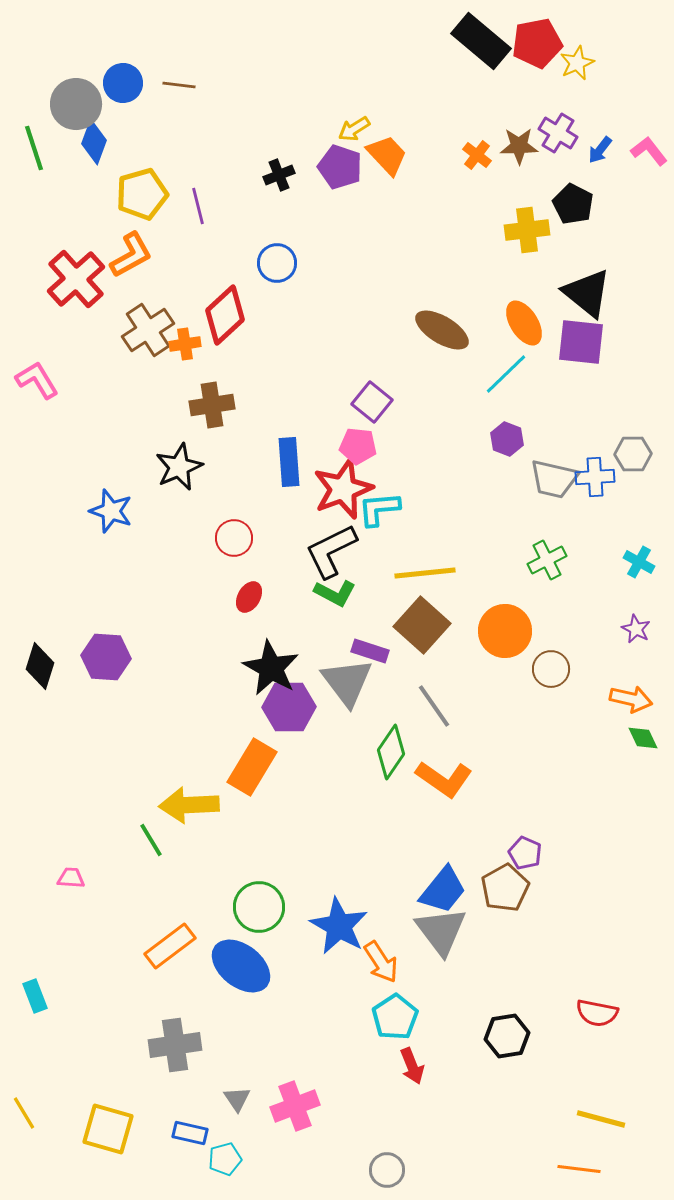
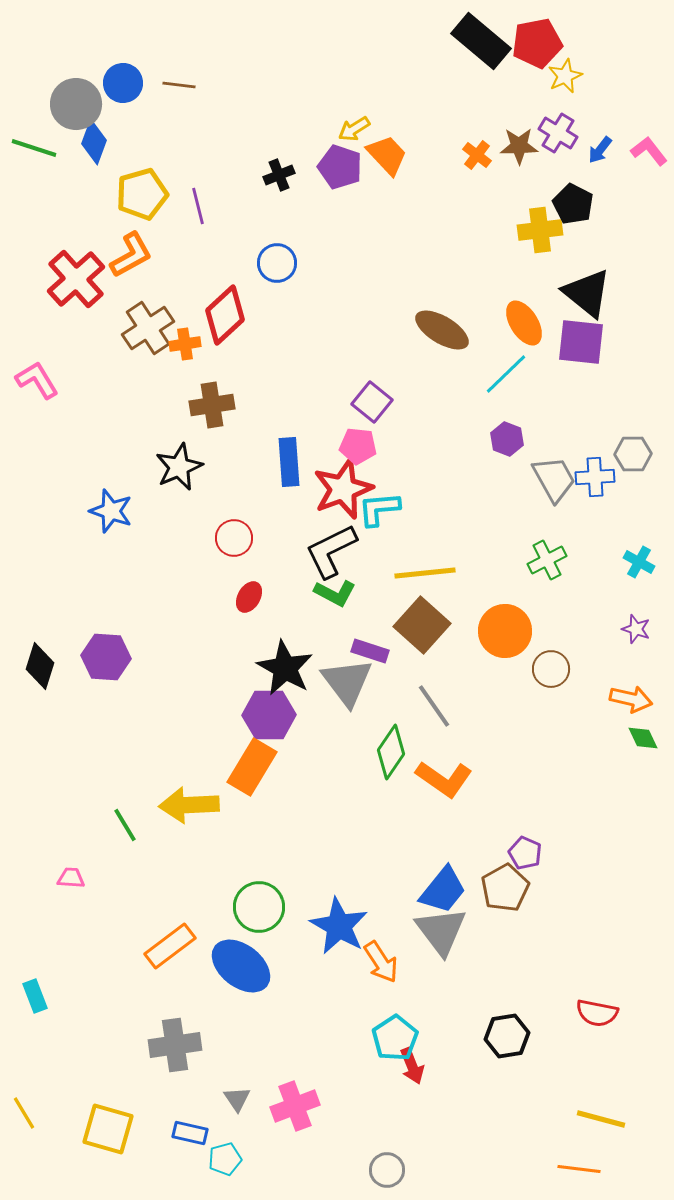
yellow star at (577, 63): moved 12 px left, 13 px down
green line at (34, 148): rotated 54 degrees counterclockwise
yellow cross at (527, 230): moved 13 px right
brown cross at (148, 330): moved 2 px up
gray trapezoid at (554, 479): rotated 132 degrees counterclockwise
purple star at (636, 629): rotated 8 degrees counterclockwise
black star at (271, 668): moved 14 px right
purple hexagon at (289, 707): moved 20 px left, 8 px down
green line at (151, 840): moved 26 px left, 15 px up
cyan pentagon at (395, 1017): moved 21 px down
